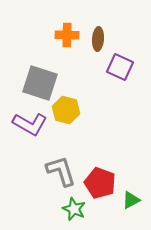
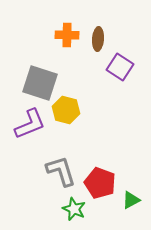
purple square: rotated 8 degrees clockwise
purple L-shape: rotated 52 degrees counterclockwise
